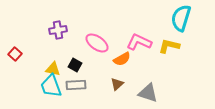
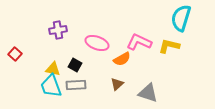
pink ellipse: rotated 15 degrees counterclockwise
